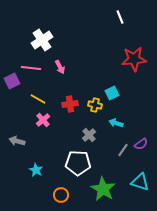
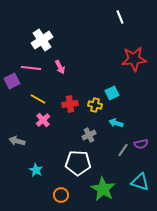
gray cross: rotated 16 degrees clockwise
purple semicircle: rotated 24 degrees clockwise
